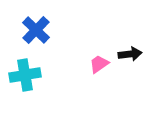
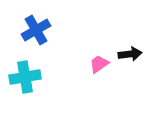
blue cross: rotated 16 degrees clockwise
cyan cross: moved 2 px down
